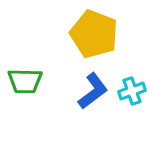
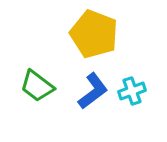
green trapezoid: moved 12 px right, 5 px down; rotated 36 degrees clockwise
